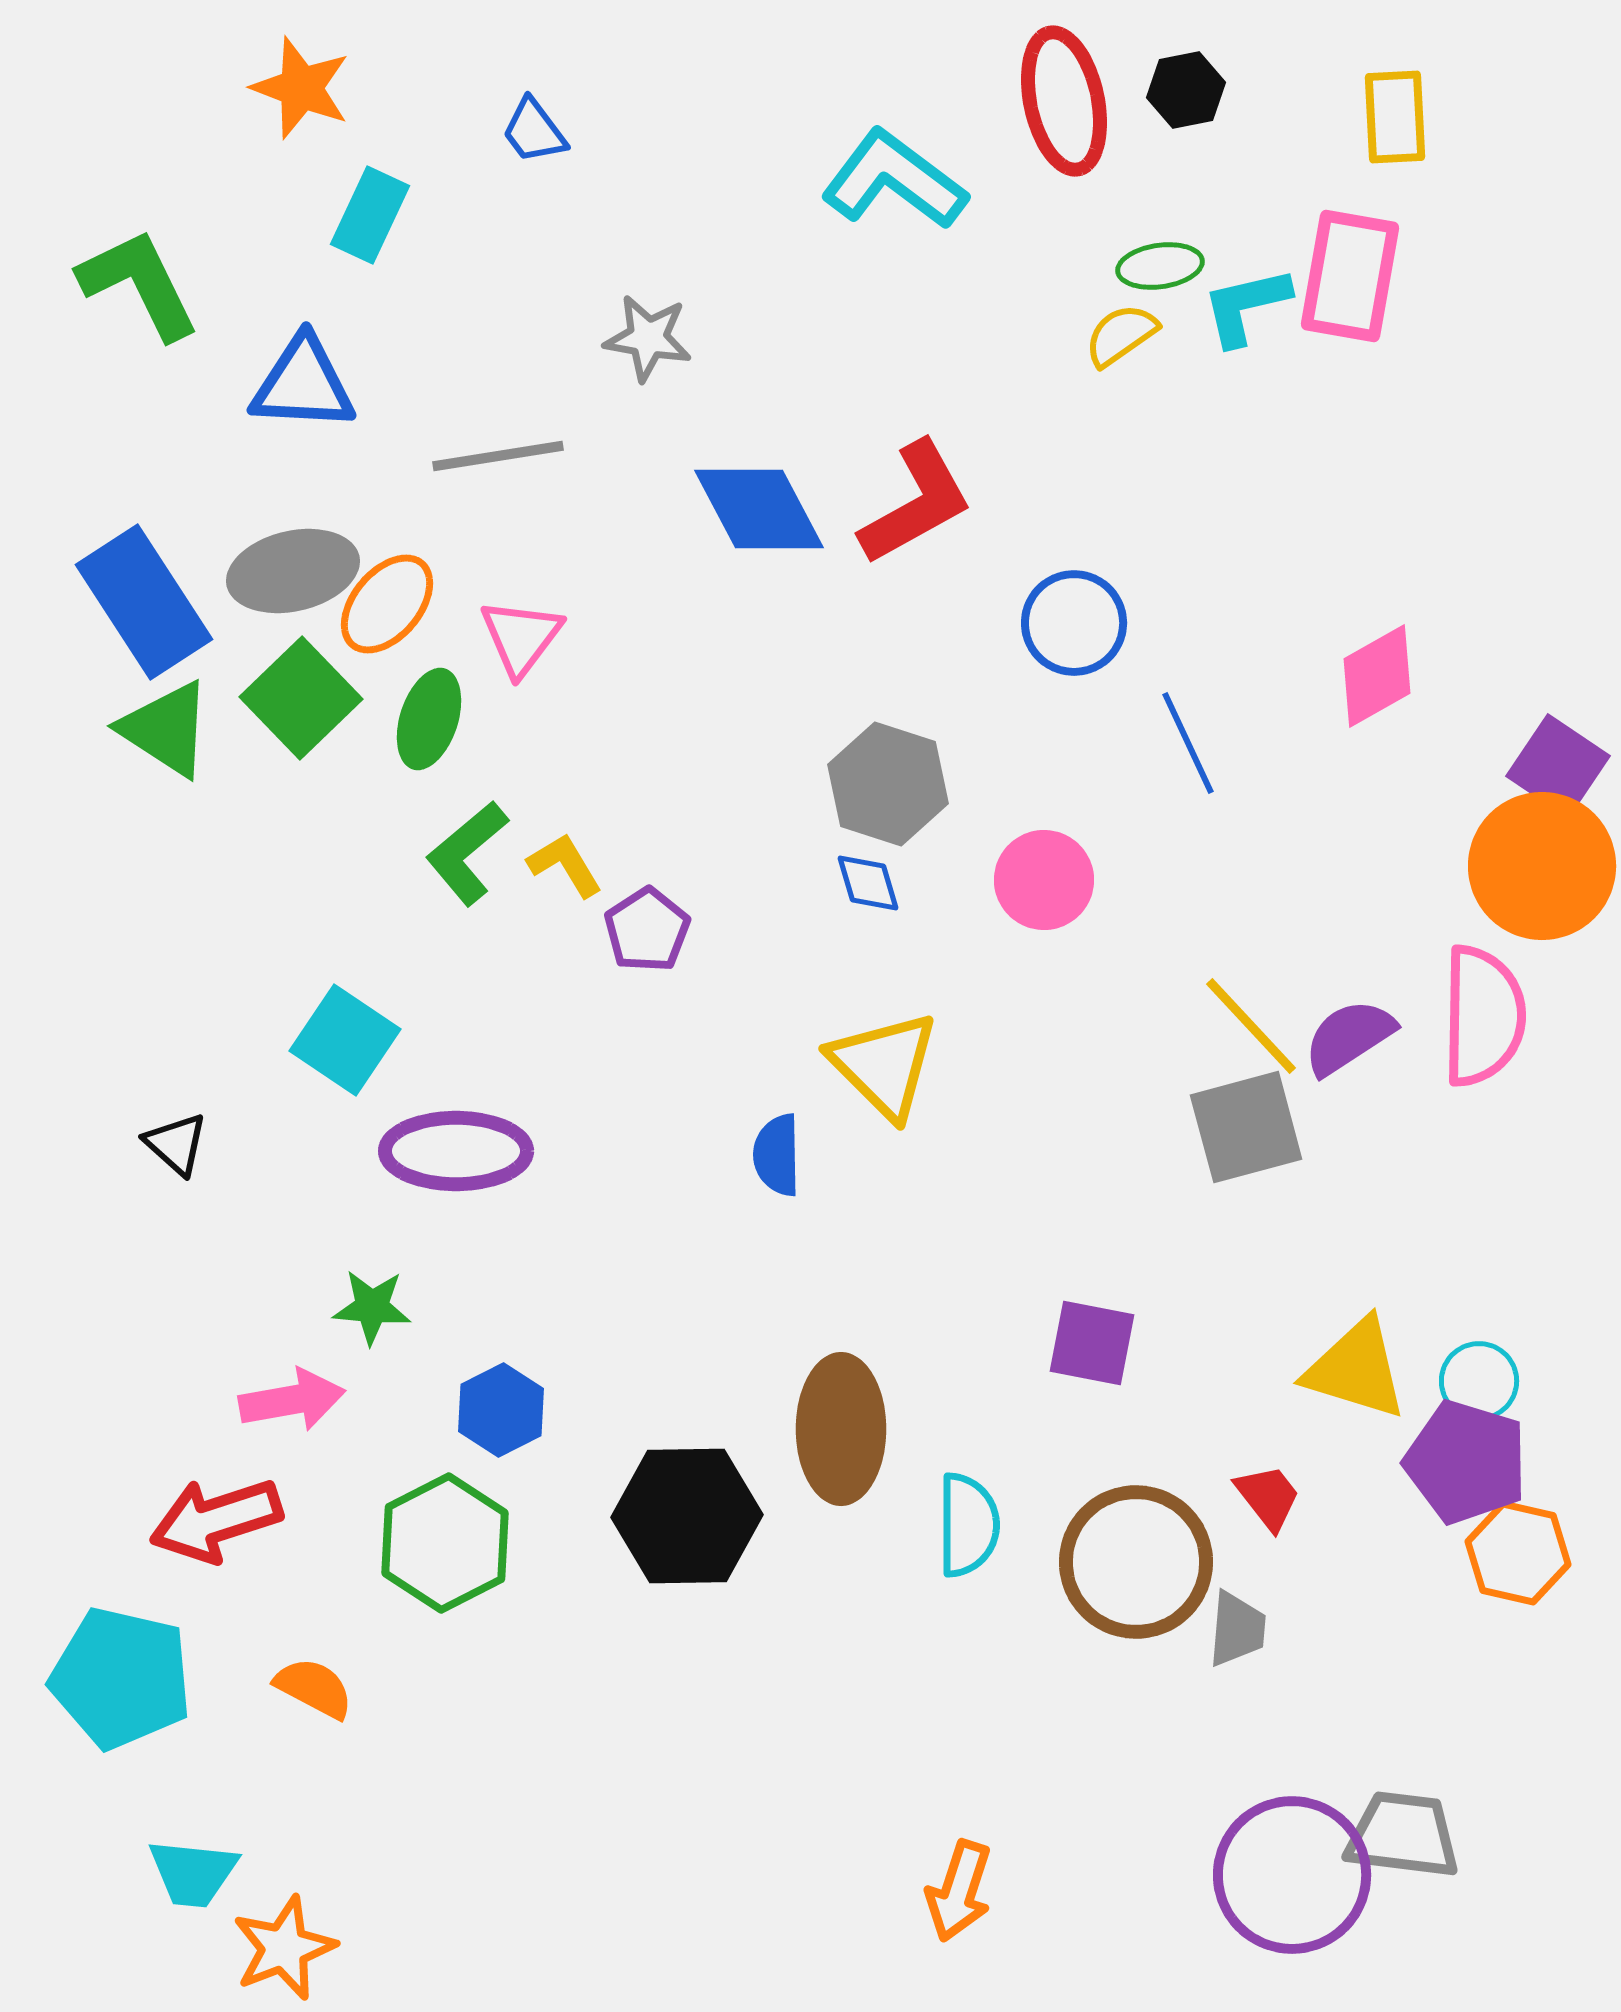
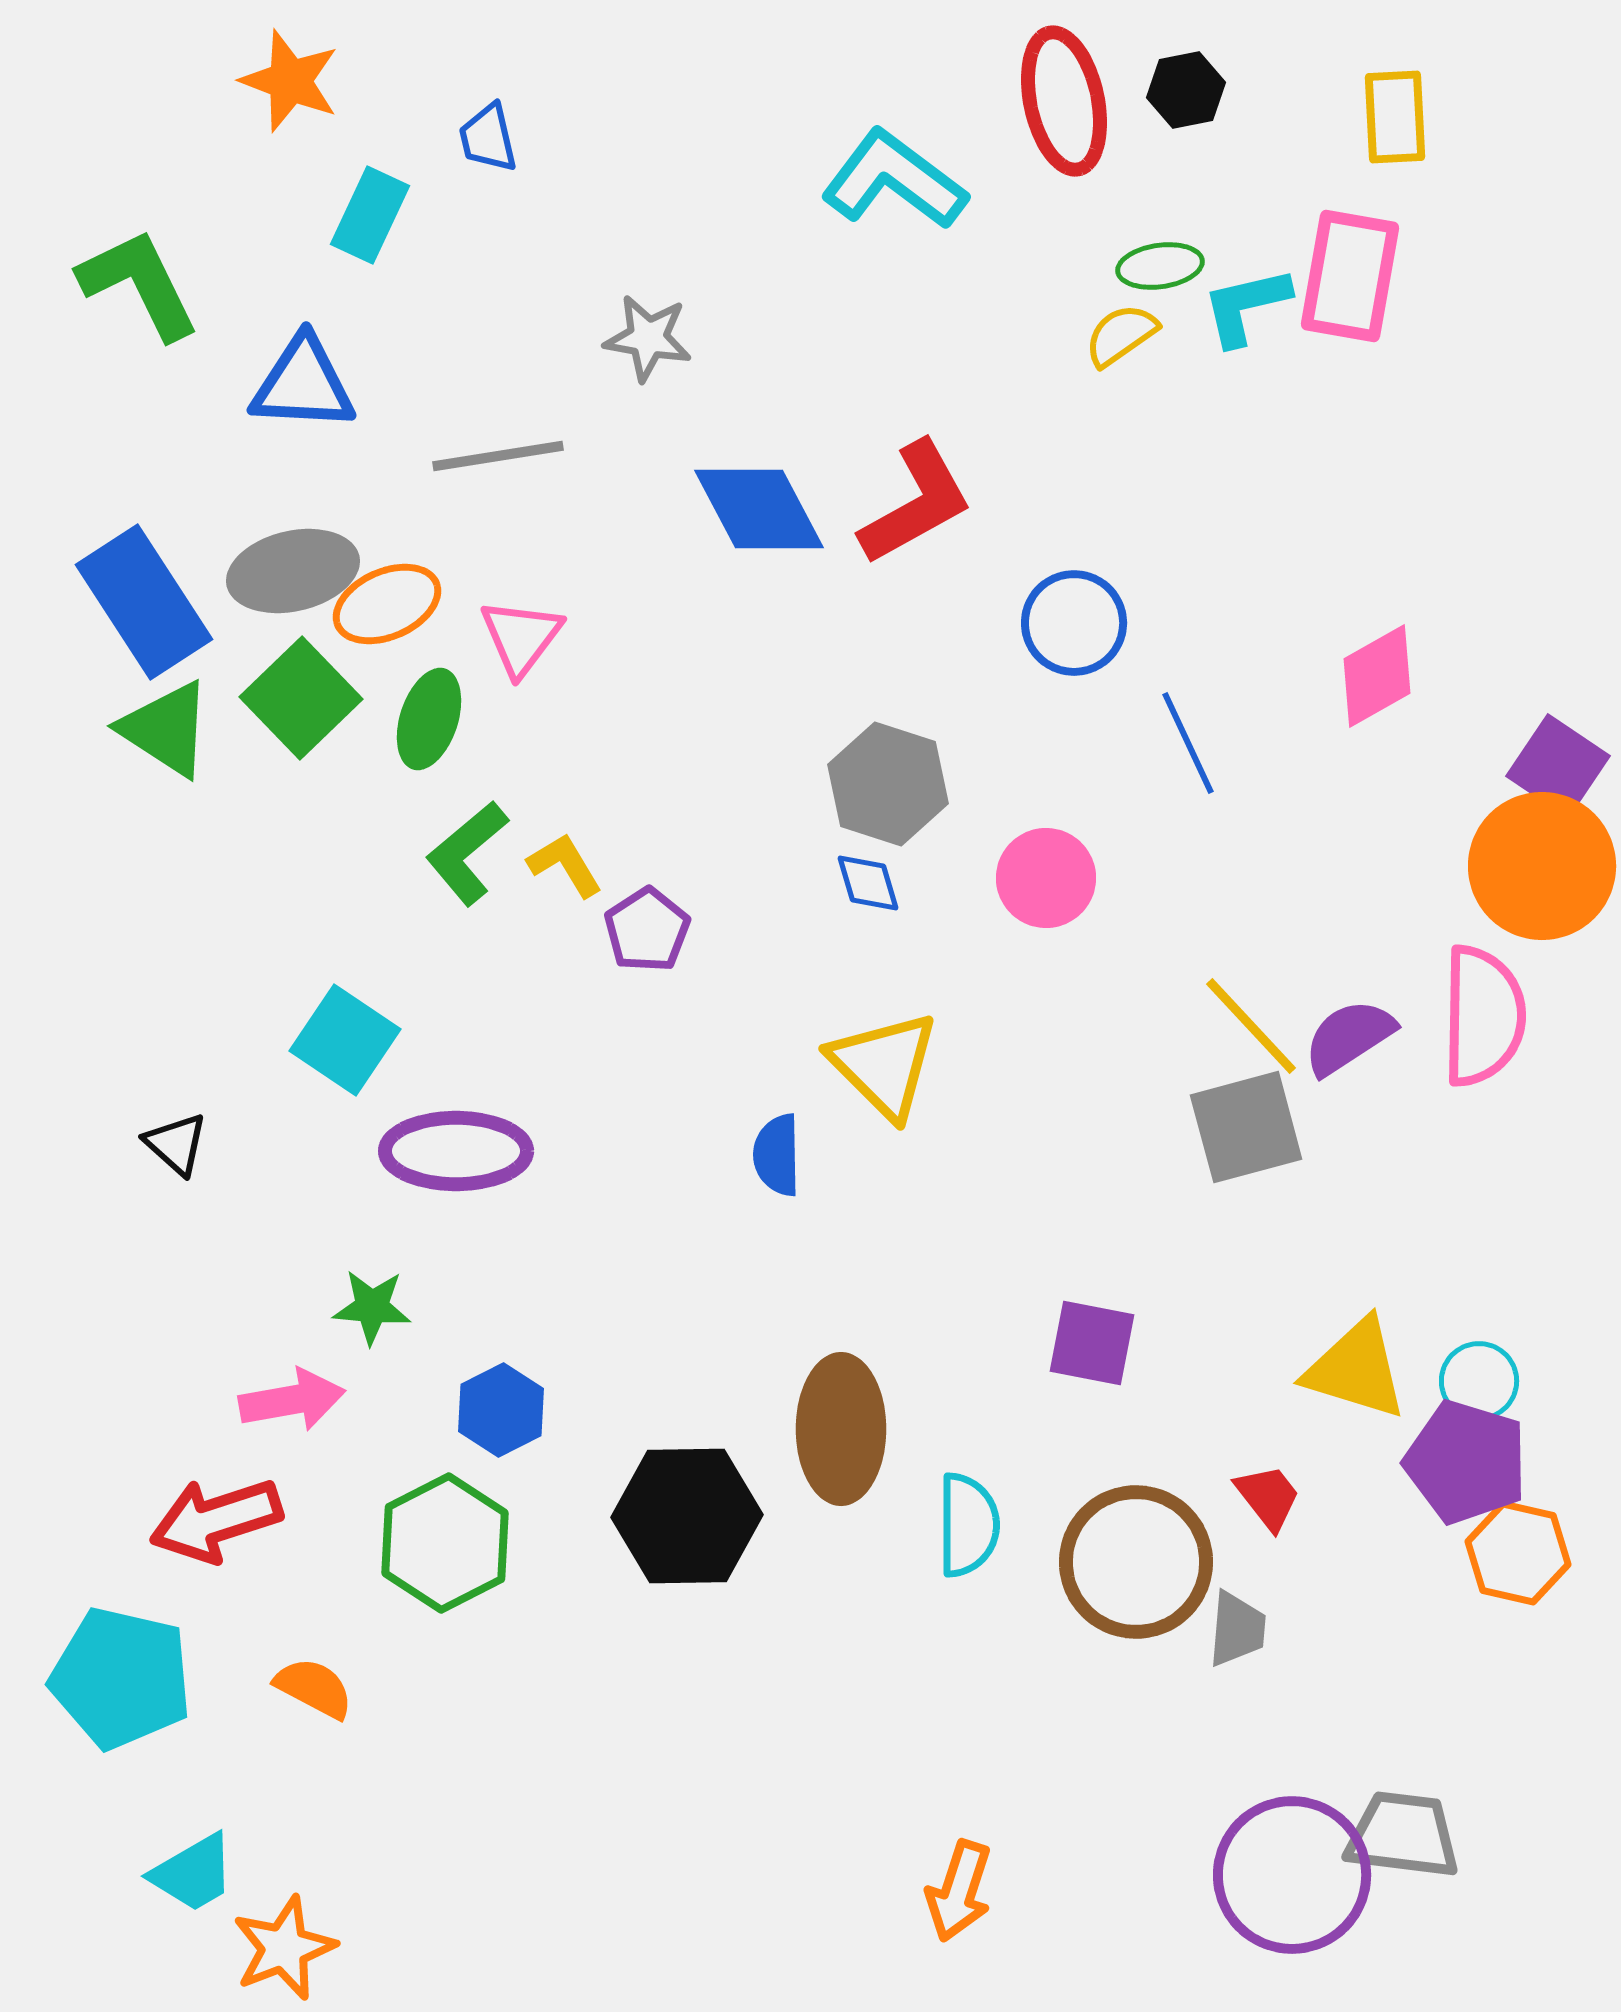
orange star at (301, 88): moved 11 px left, 7 px up
blue trapezoid at (534, 131): moved 46 px left, 7 px down; rotated 24 degrees clockwise
orange ellipse at (387, 604): rotated 26 degrees clockwise
pink circle at (1044, 880): moved 2 px right, 2 px up
cyan trapezoid at (193, 1873): rotated 36 degrees counterclockwise
